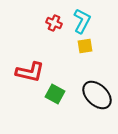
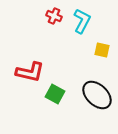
red cross: moved 7 px up
yellow square: moved 17 px right, 4 px down; rotated 21 degrees clockwise
